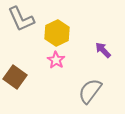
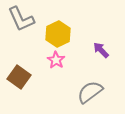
yellow hexagon: moved 1 px right, 1 px down
purple arrow: moved 2 px left
brown square: moved 4 px right
gray semicircle: moved 1 px down; rotated 16 degrees clockwise
